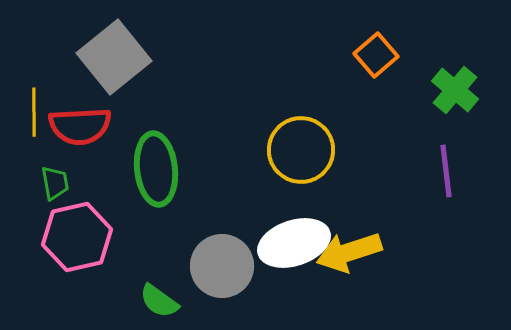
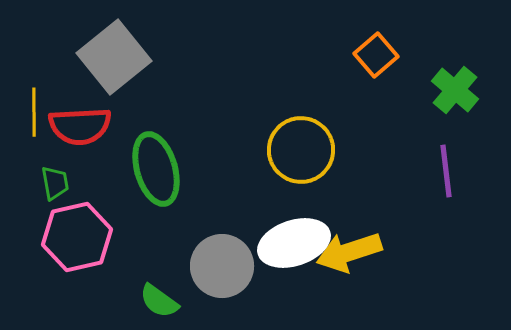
green ellipse: rotated 10 degrees counterclockwise
